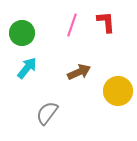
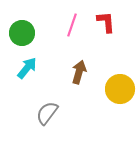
brown arrow: rotated 50 degrees counterclockwise
yellow circle: moved 2 px right, 2 px up
